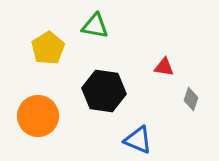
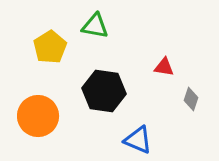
yellow pentagon: moved 2 px right, 1 px up
